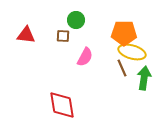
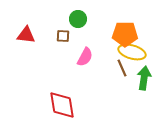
green circle: moved 2 px right, 1 px up
orange pentagon: moved 1 px right, 1 px down
